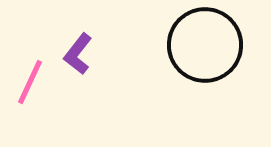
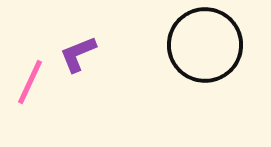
purple L-shape: rotated 30 degrees clockwise
